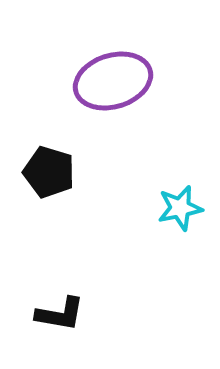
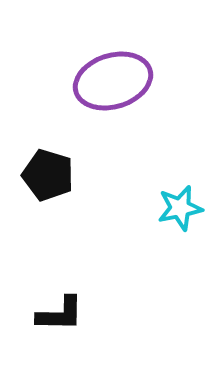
black pentagon: moved 1 px left, 3 px down
black L-shape: rotated 9 degrees counterclockwise
